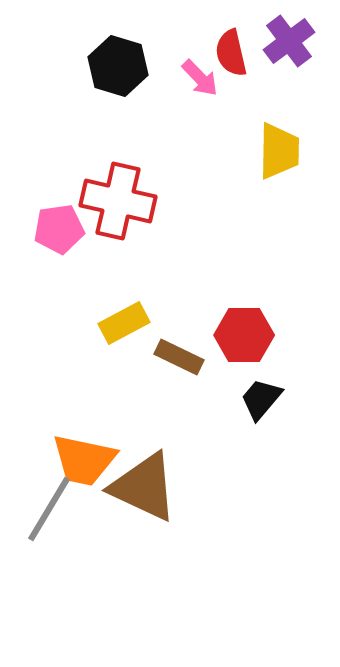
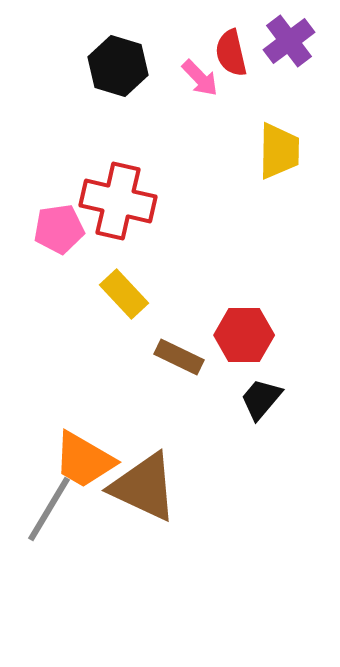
yellow rectangle: moved 29 px up; rotated 75 degrees clockwise
orange trapezoid: rotated 18 degrees clockwise
